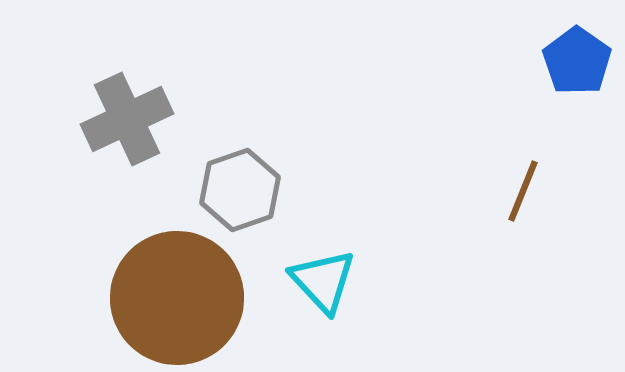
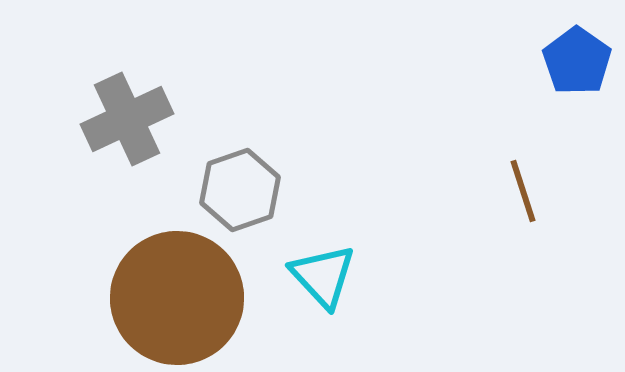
brown line: rotated 40 degrees counterclockwise
cyan triangle: moved 5 px up
